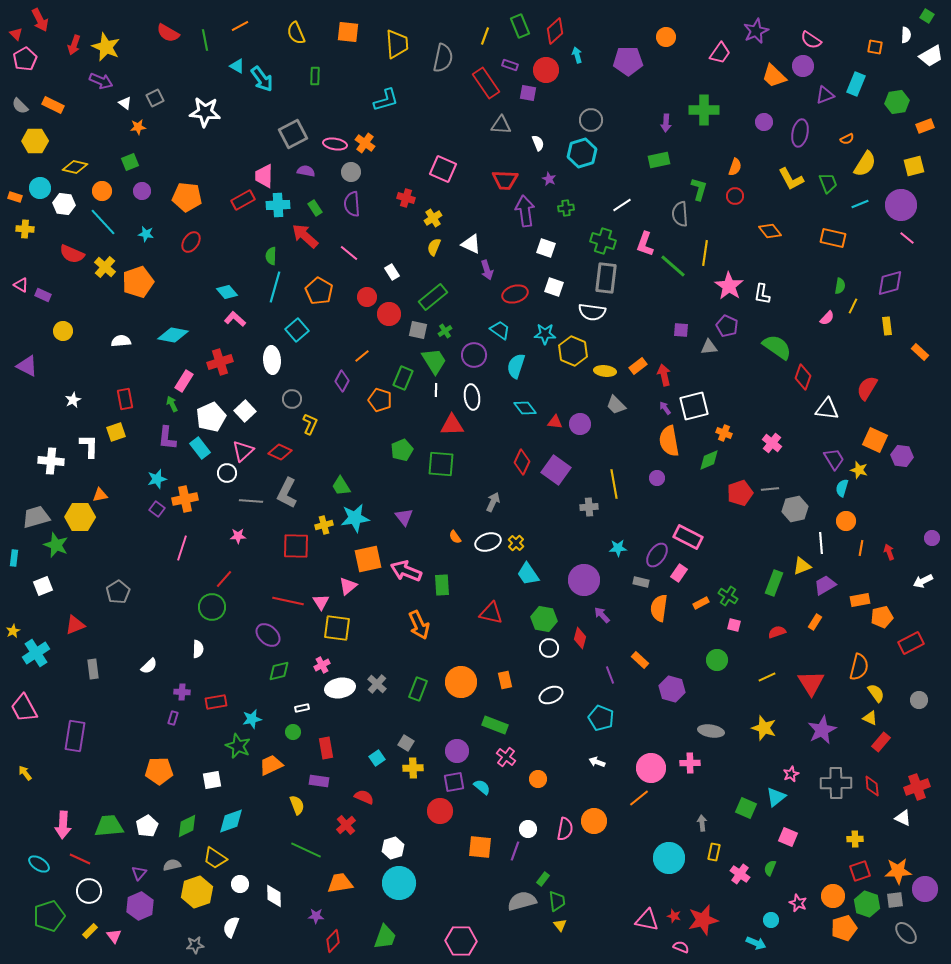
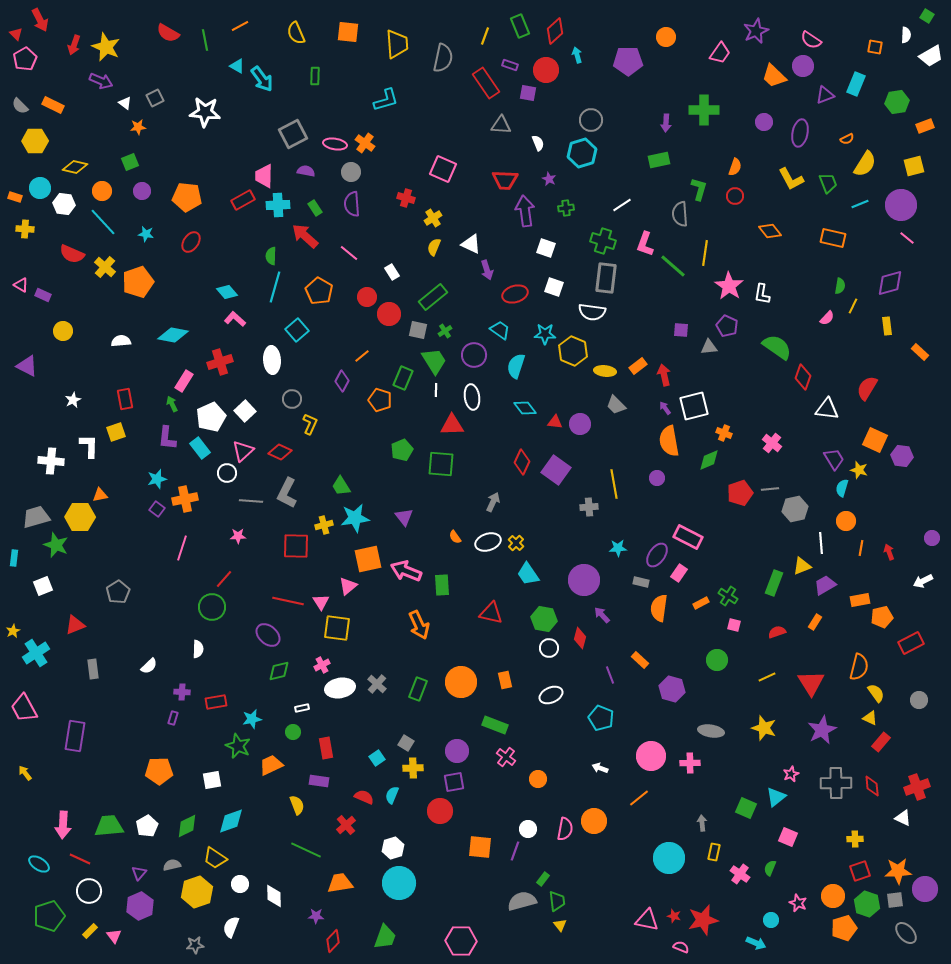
white arrow at (597, 762): moved 3 px right, 6 px down
pink circle at (651, 768): moved 12 px up
cyan semicircle at (482, 787): moved 90 px left, 8 px down; rotated 108 degrees counterclockwise
